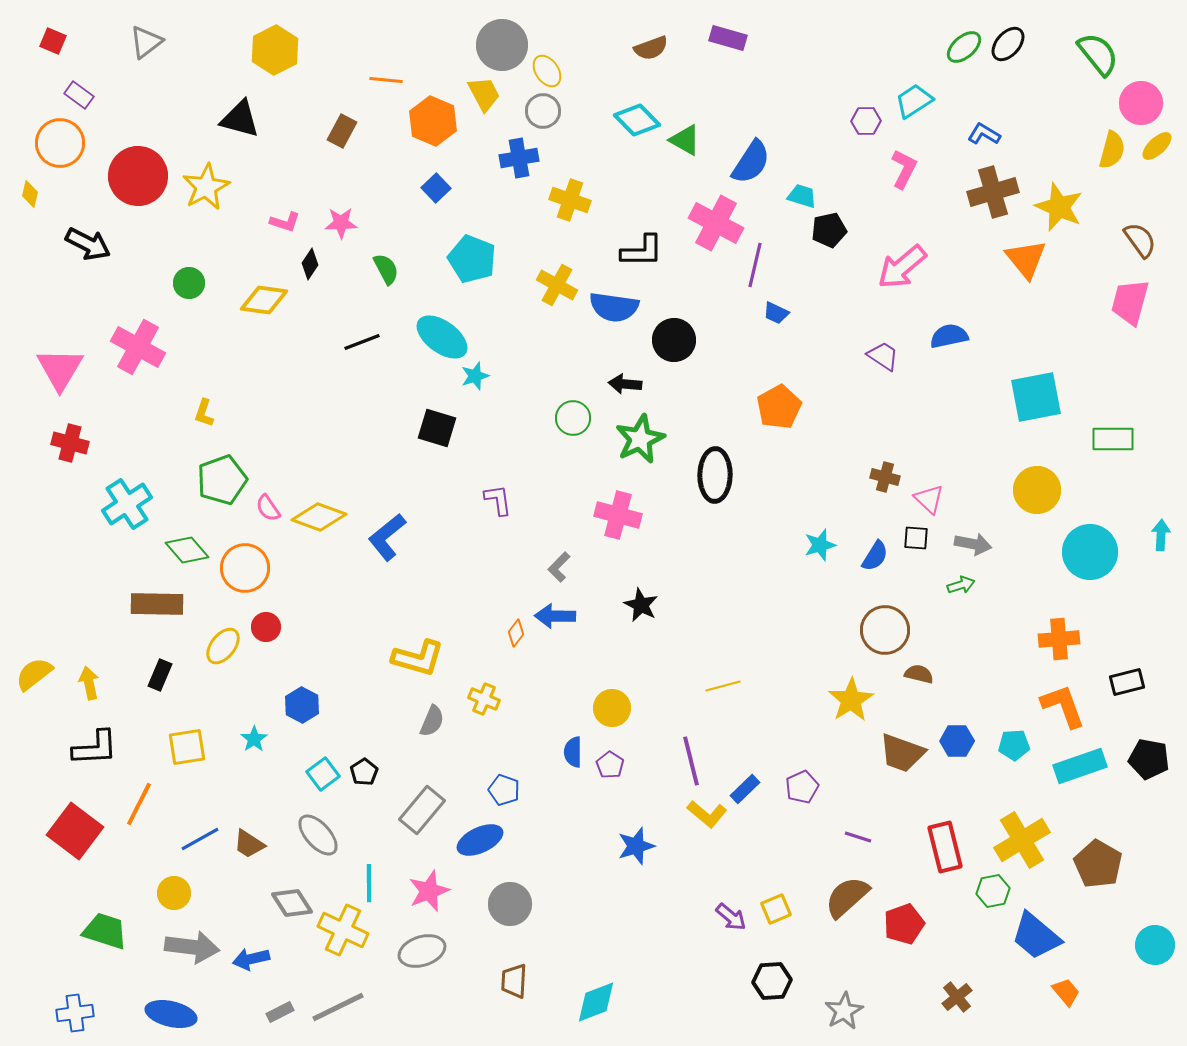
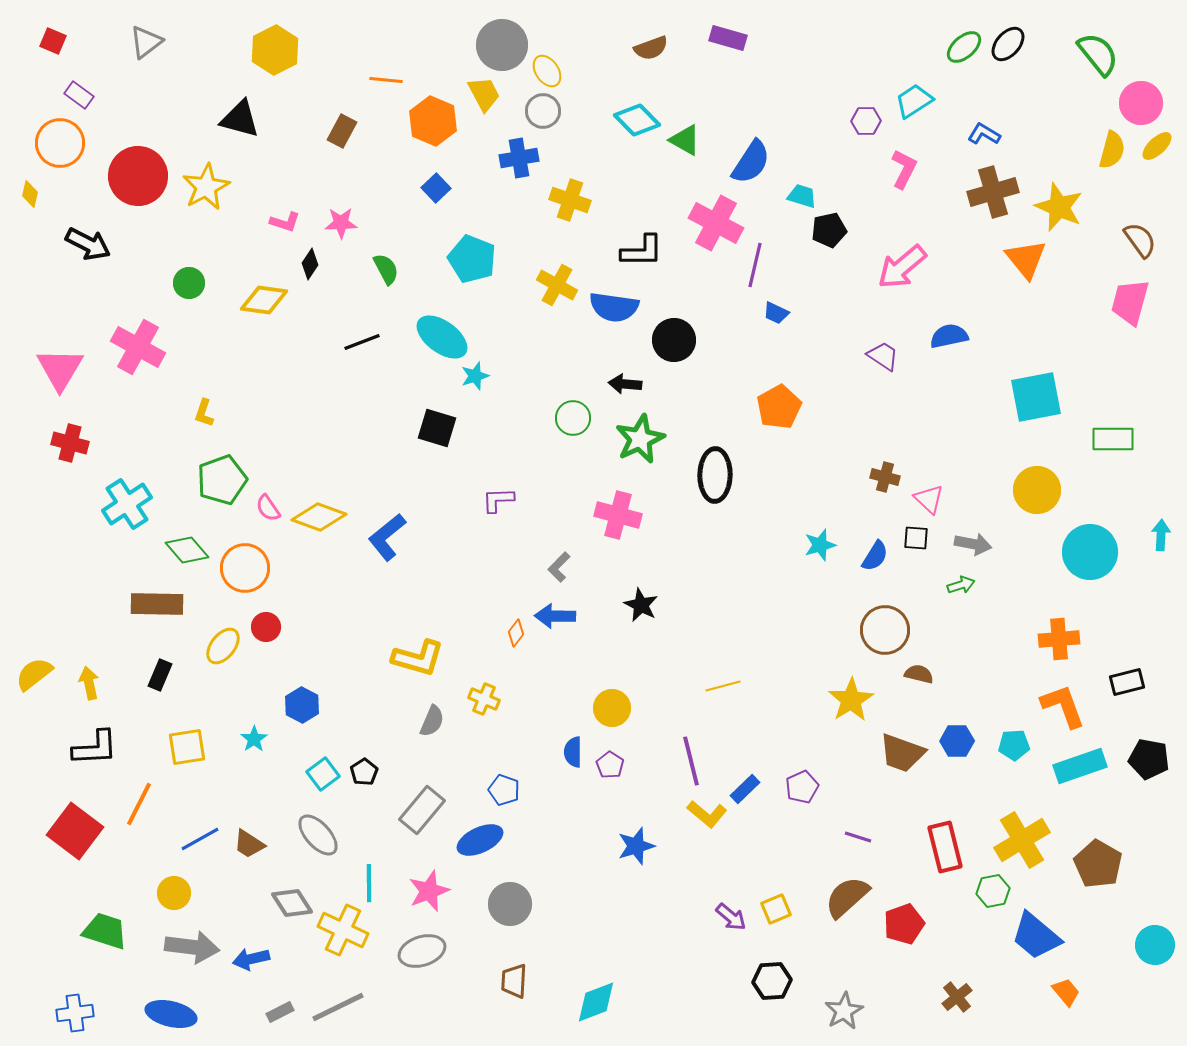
purple L-shape at (498, 500): rotated 84 degrees counterclockwise
